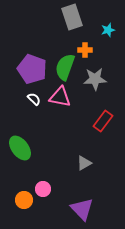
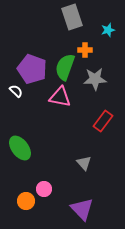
white semicircle: moved 18 px left, 8 px up
gray triangle: rotated 42 degrees counterclockwise
pink circle: moved 1 px right
orange circle: moved 2 px right, 1 px down
